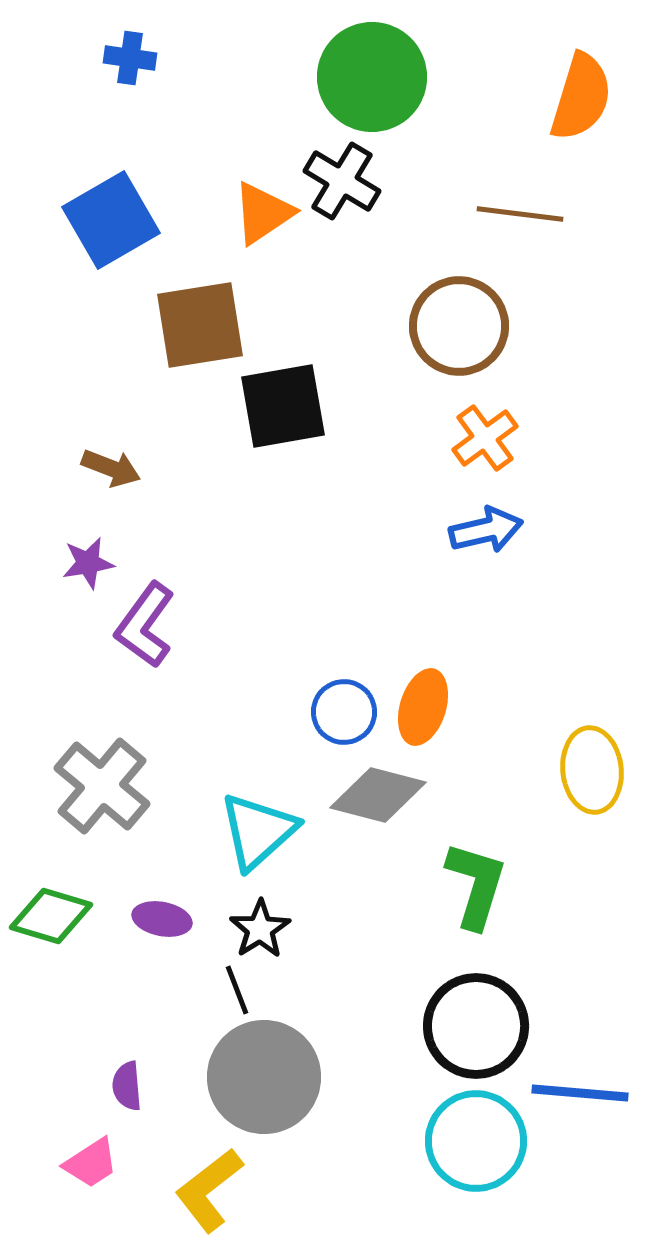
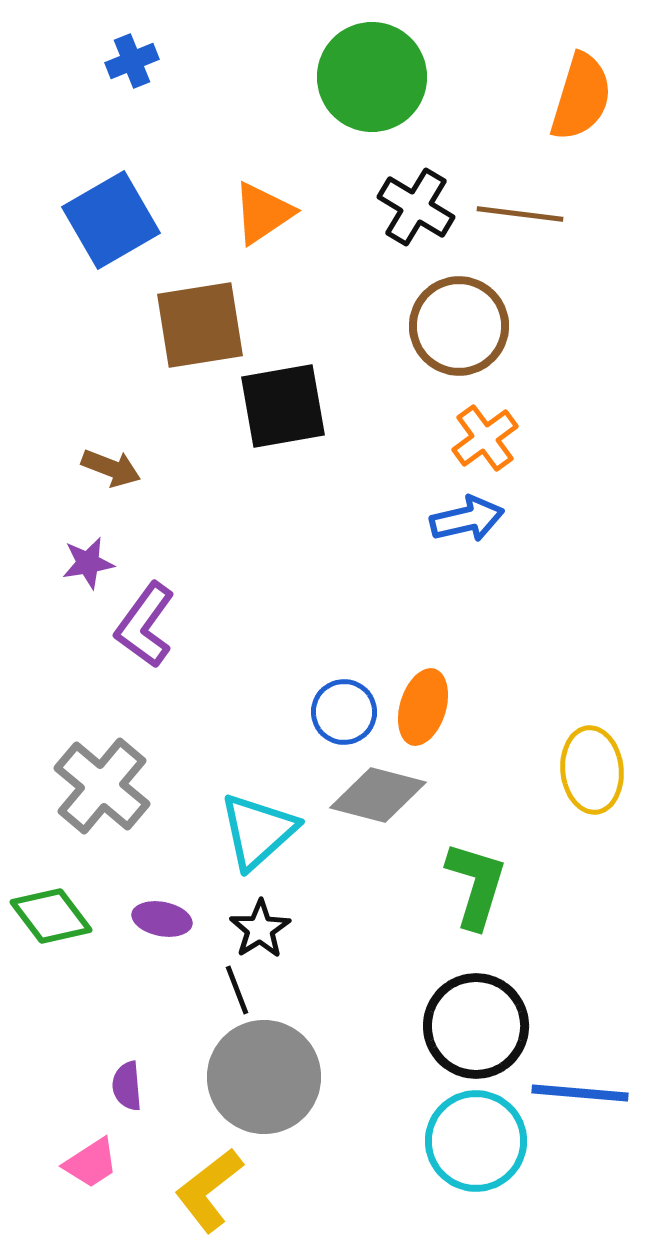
blue cross: moved 2 px right, 3 px down; rotated 30 degrees counterclockwise
black cross: moved 74 px right, 26 px down
blue arrow: moved 19 px left, 11 px up
green diamond: rotated 36 degrees clockwise
